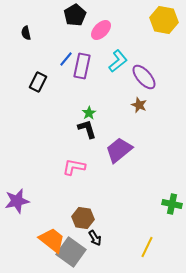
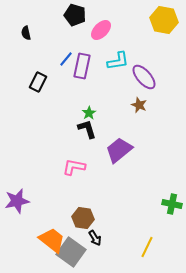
black pentagon: rotated 25 degrees counterclockwise
cyan L-shape: rotated 30 degrees clockwise
